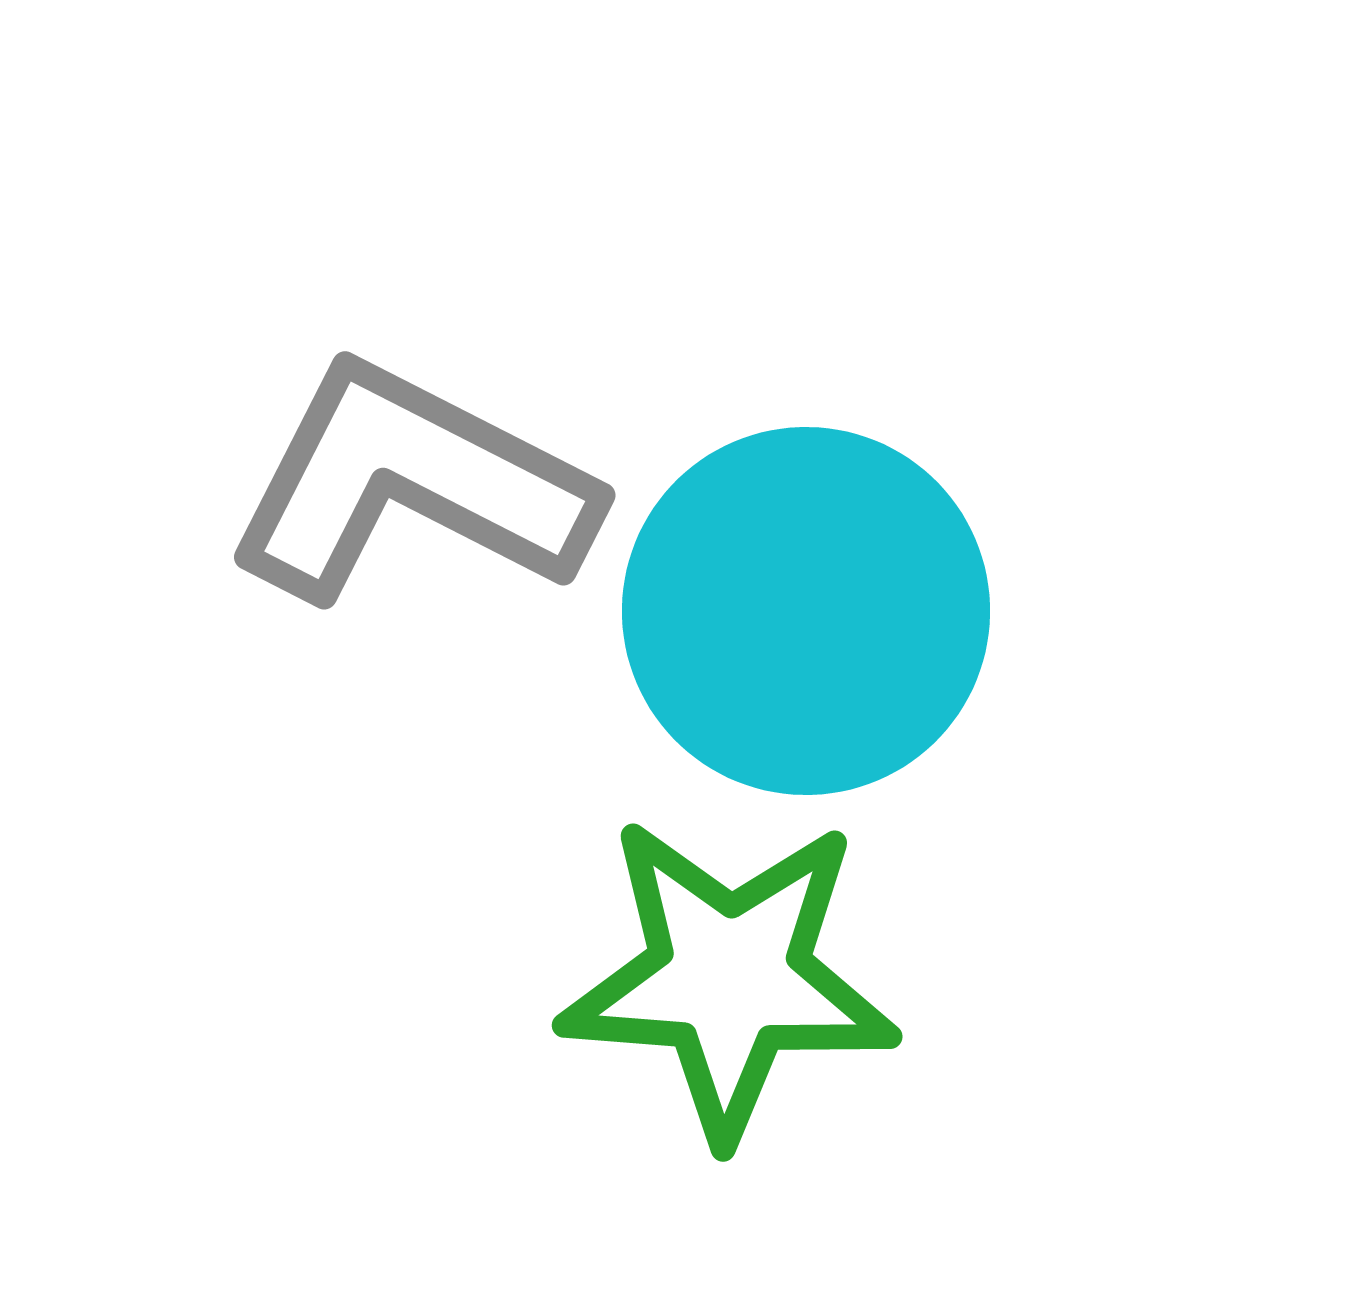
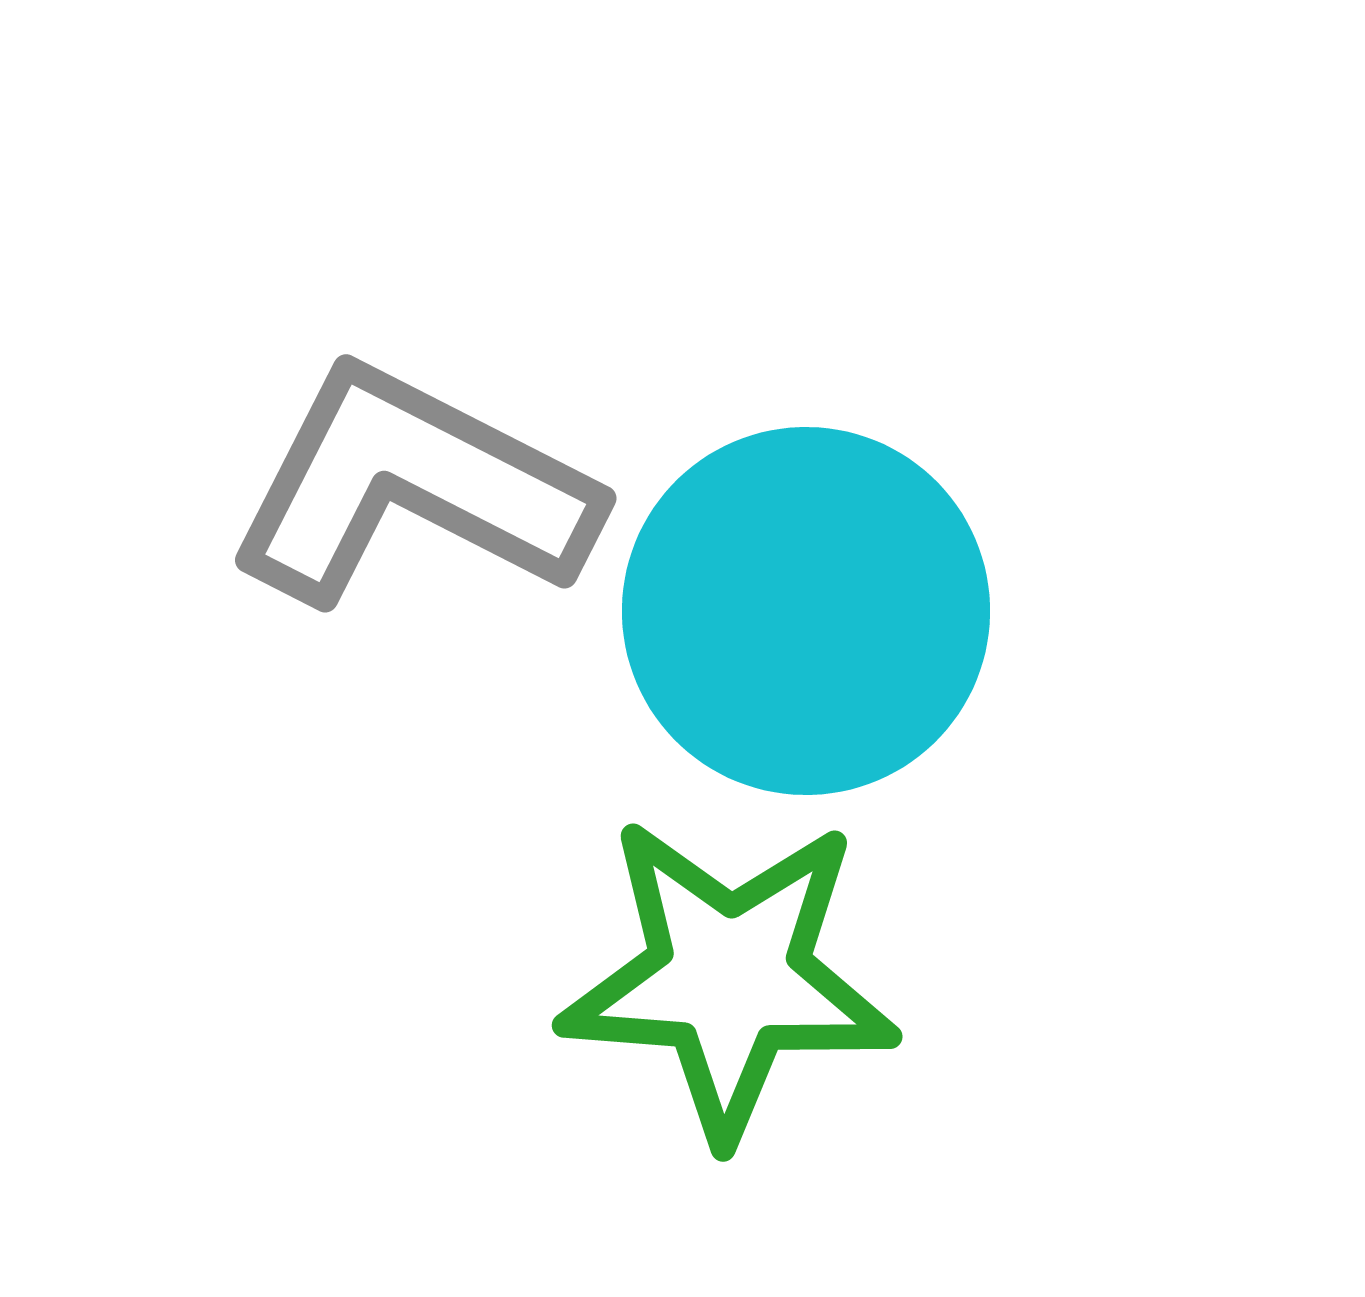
gray L-shape: moved 1 px right, 3 px down
